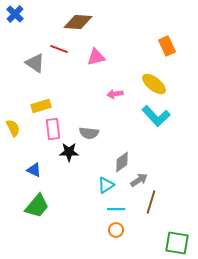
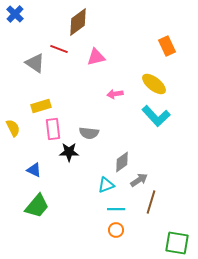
brown diamond: rotated 40 degrees counterclockwise
cyan triangle: rotated 12 degrees clockwise
